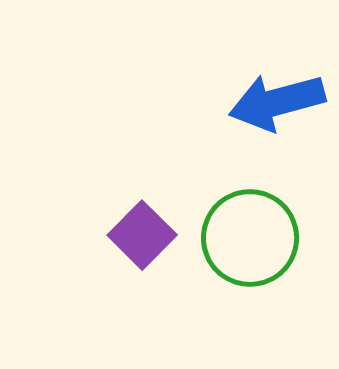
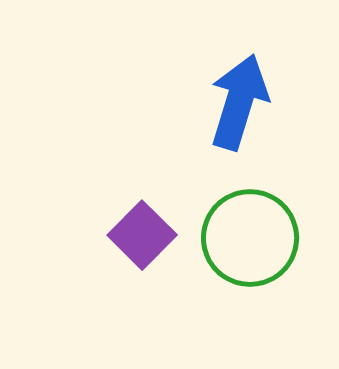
blue arrow: moved 38 px left; rotated 122 degrees clockwise
